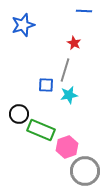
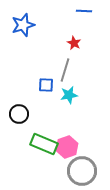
green rectangle: moved 3 px right, 14 px down
gray circle: moved 3 px left
